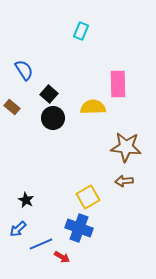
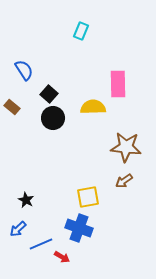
brown arrow: rotated 30 degrees counterclockwise
yellow square: rotated 20 degrees clockwise
